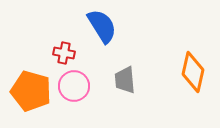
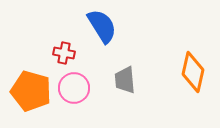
pink circle: moved 2 px down
